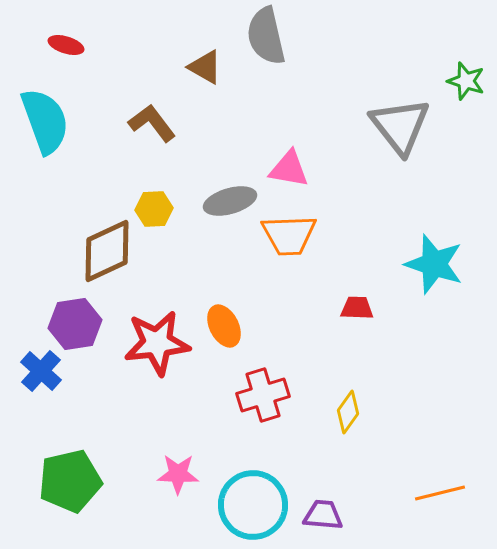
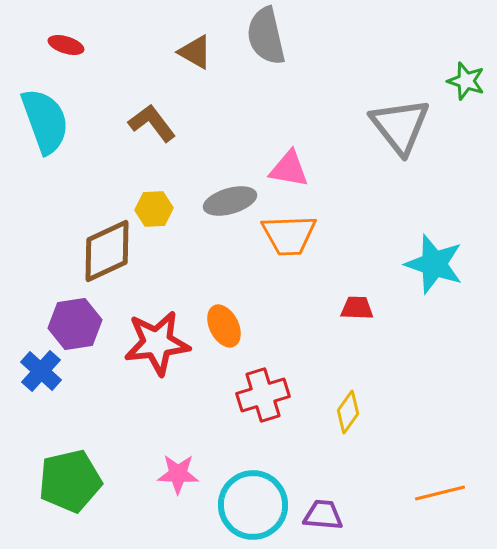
brown triangle: moved 10 px left, 15 px up
